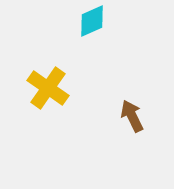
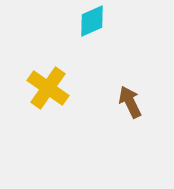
brown arrow: moved 2 px left, 14 px up
